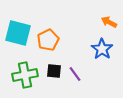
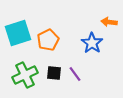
orange arrow: rotated 21 degrees counterclockwise
cyan square: rotated 32 degrees counterclockwise
blue star: moved 10 px left, 6 px up
black square: moved 2 px down
green cross: rotated 15 degrees counterclockwise
